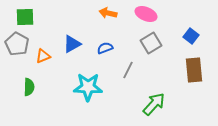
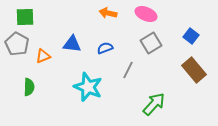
blue triangle: rotated 36 degrees clockwise
brown rectangle: rotated 35 degrees counterclockwise
cyan star: rotated 20 degrees clockwise
